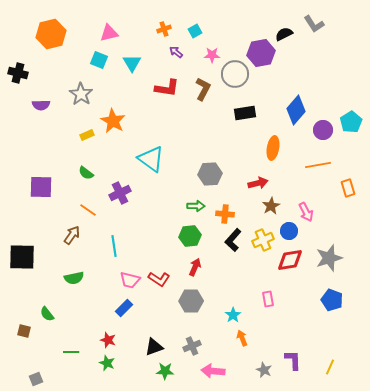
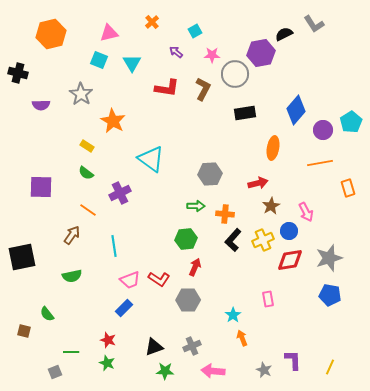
orange cross at (164, 29): moved 12 px left, 7 px up; rotated 24 degrees counterclockwise
yellow rectangle at (87, 135): moved 11 px down; rotated 56 degrees clockwise
orange line at (318, 165): moved 2 px right, 2 px up
green hexagon at (190, 236): moved 4 px left, 3 px down
black square at (22, 257): rotated 12 degrees counterclockwise
green semicircle at (74, 278): moved 2 px left, 2 px up
pink trapezoid at (130, 280): rotated 35 degrees counterclockwise
blue pentagon at (332, 300): moved 2 px left, 5 px up; rotated 10 degrees counterclockwise
gray hexagon at (191, 301): moved 3 px left, 1 px up
gray square at (36, 379): moved 19 px right, 7 px up
